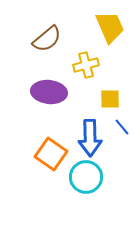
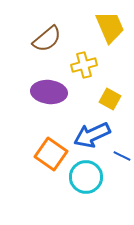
yellow cross: moved 2 px left
yellow square: rotated 30 degrees clockwise
blue line: moved 29 px down; rotated 24 degrees counterclockwise
blue arrow: moved 2 px right, 3 px up; rotated 66 degrees clockwise
